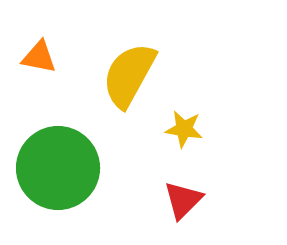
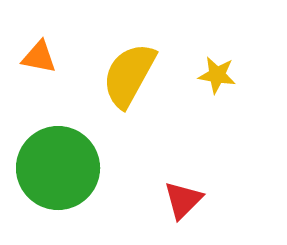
yellow star: moved 33 px right, 54 px up
